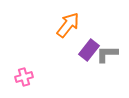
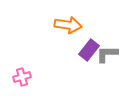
orange arrow: rotated 60 degrees clockwise
pink cross: moved 2 px left
